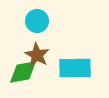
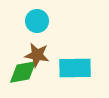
brown star: rotated 20 degrees counterclockwise
